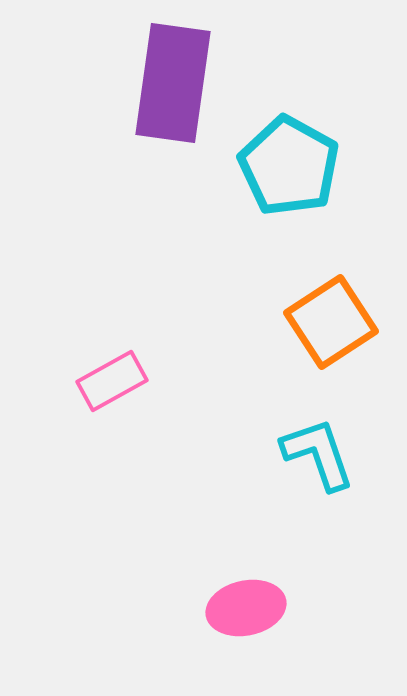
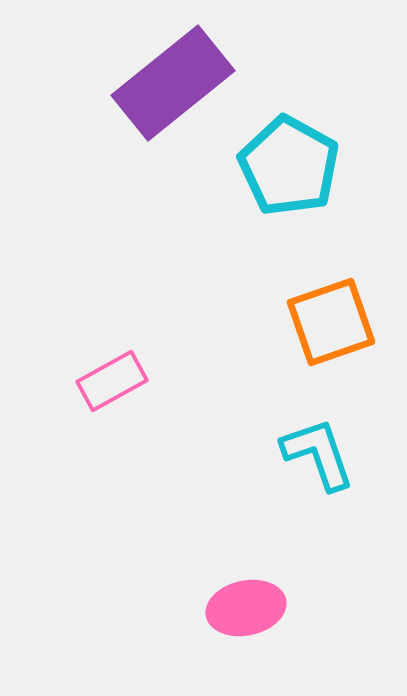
purple rectangle: rotated 43 degrees clockwise
orange square: rotated 14 degrees clockwise
